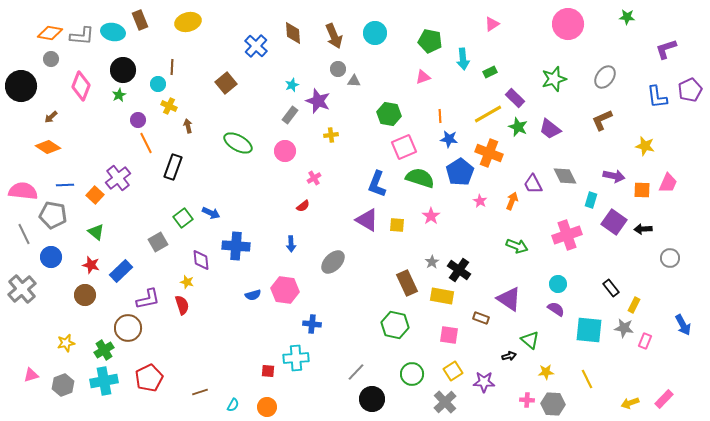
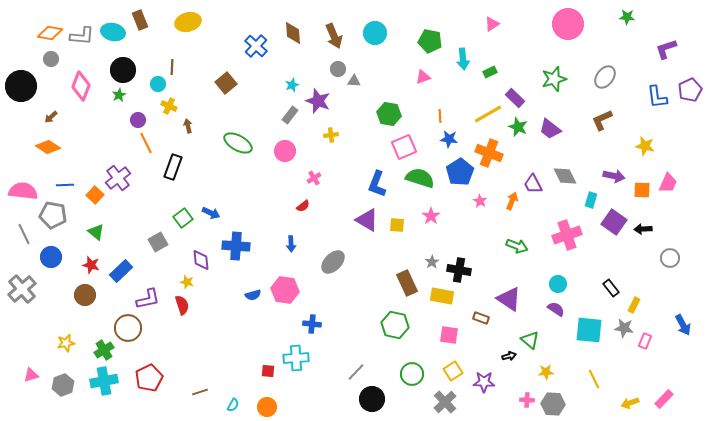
black cross at (459, 270): rotated 25 degrees counterclockwise
yellow line at (587, 379): moved 7 px right
